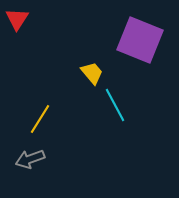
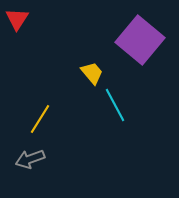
purple square: rotated 18 degrees clockwise
